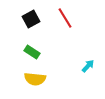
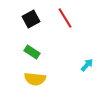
cyan arrow: moved 1 px left, 1 px up
